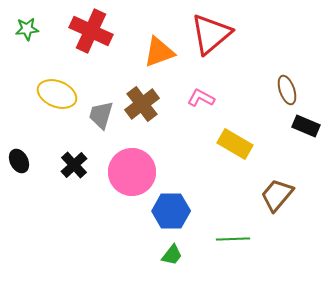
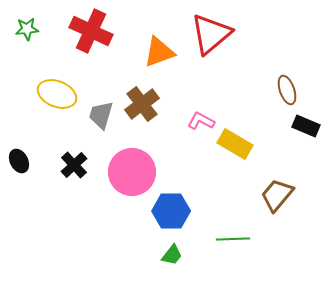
pink L-shape: moved 23 px down
